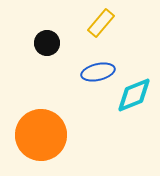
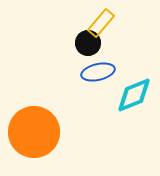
black circle: moved 41 px right
orange circle: moved 7 px left, 3 px up
